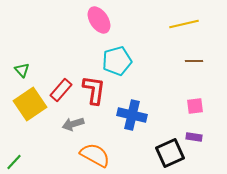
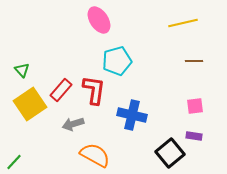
yellow line: moved 1 px left, 1 px up
purple rectangle: moved 1 px up
black square: rotated 16 degrees counterclockwise
